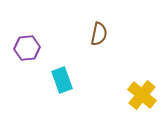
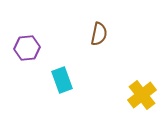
yellow cross: rotated 12 degrees clockwise
